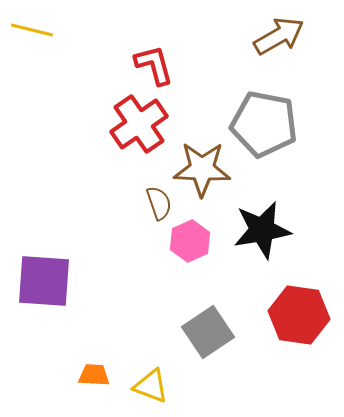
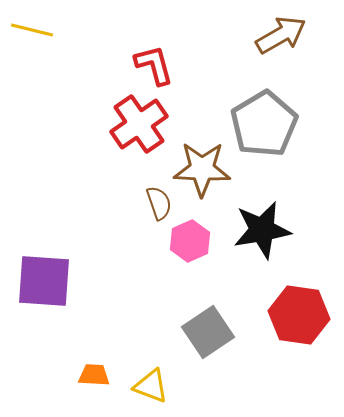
brown arrow: moved 2 px right, 1 px up
gray pentagon: rotated 30 degrees clockwise
